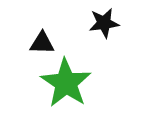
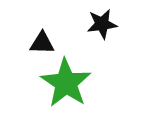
black star: moved 2 px left, 1 px down
